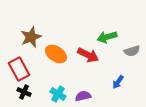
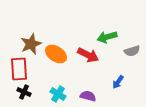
brown star: moved 7 px down
red rectangle: rotated 25 degrees clockwise
purple semicircle: moved 5 px right; rotated 28 degrees clockwise
